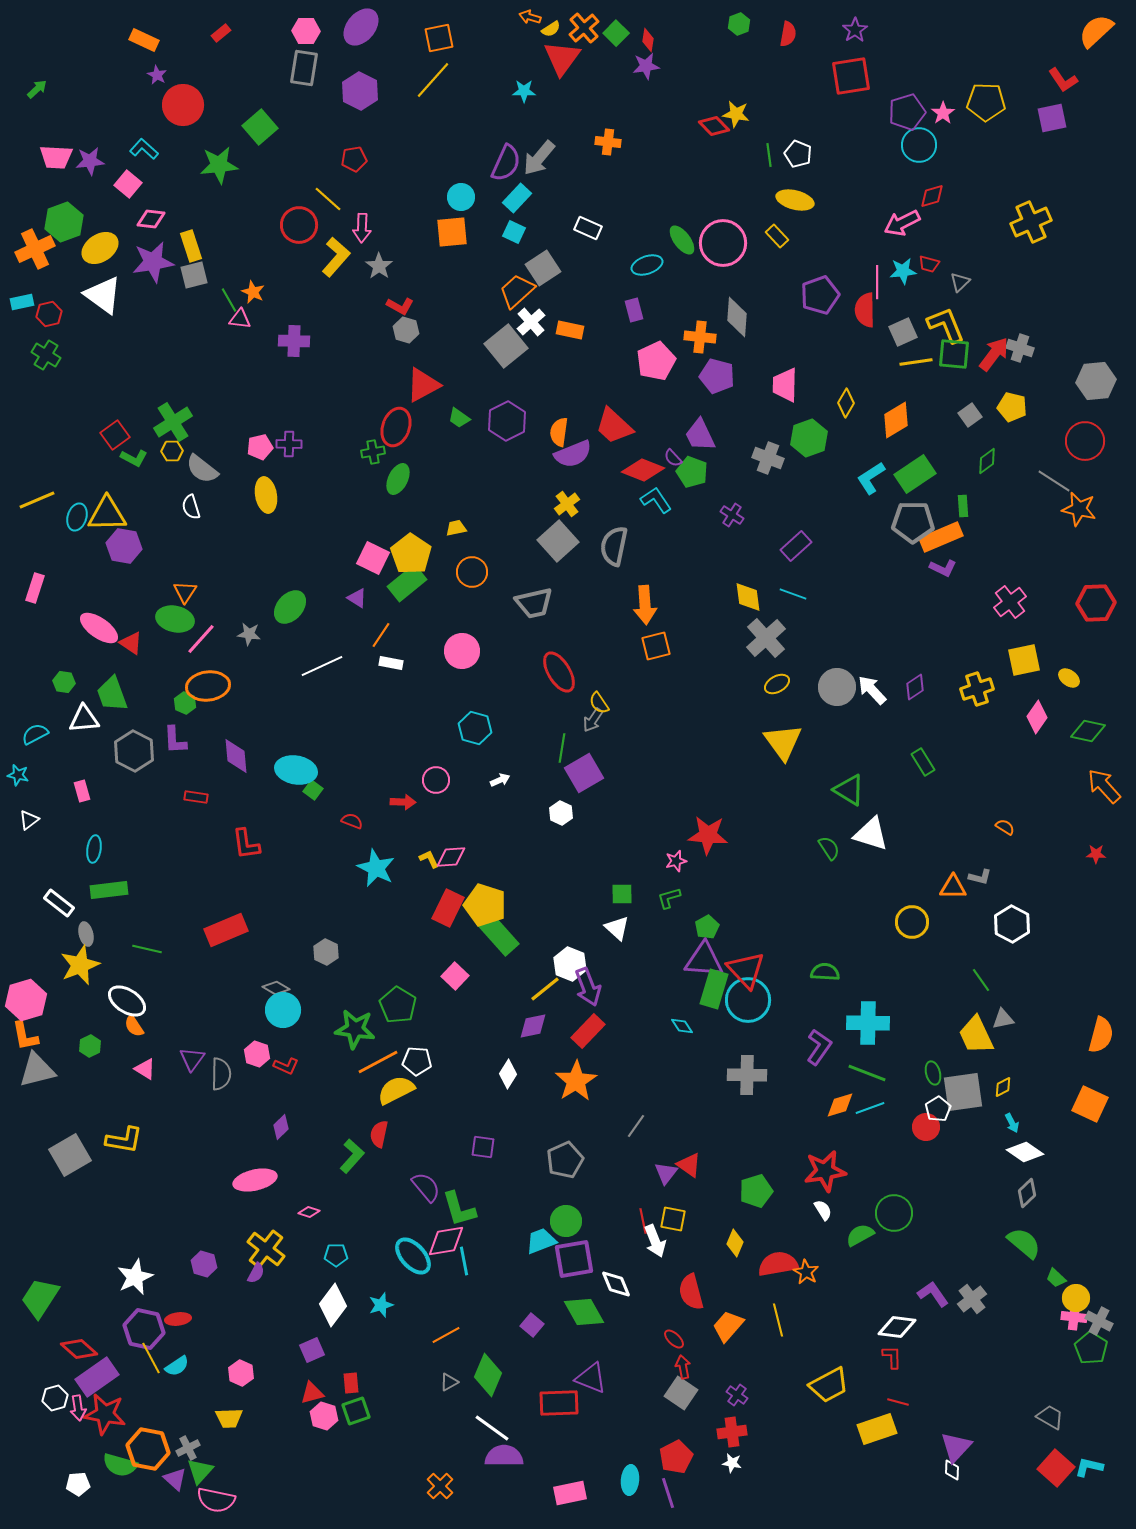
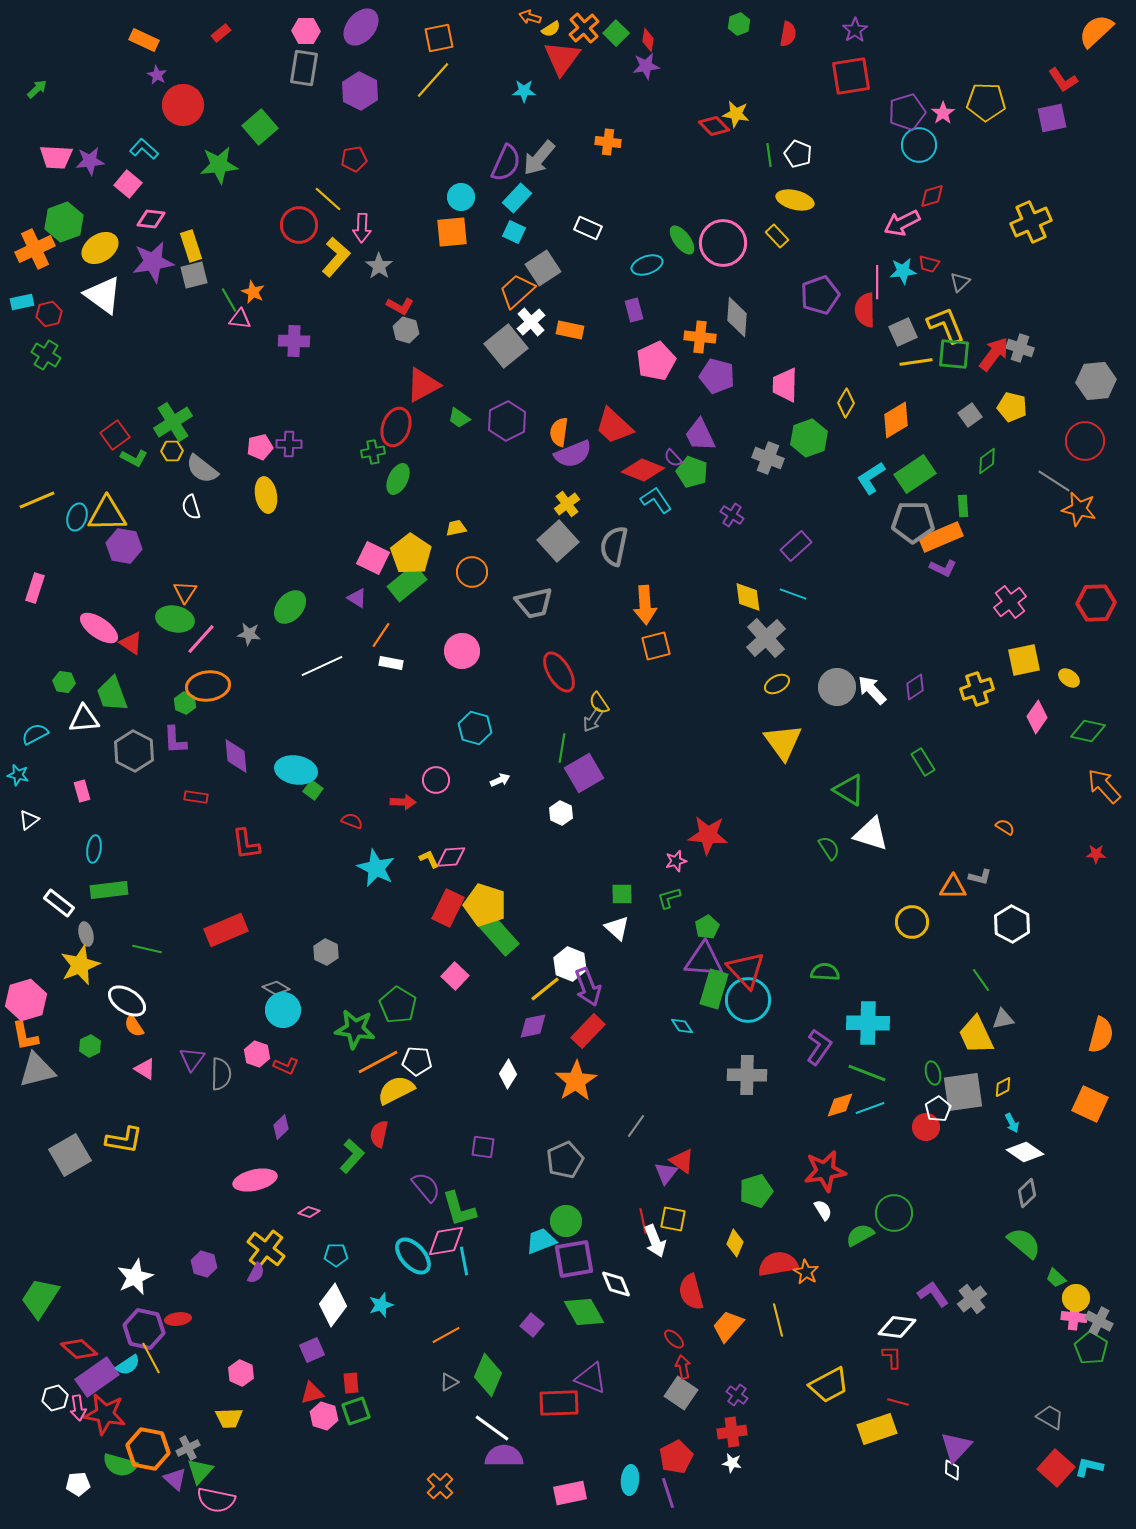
red triangle at (689, 1165): moved 7 px left, 4 px up
cyan semicircle at (177, 1366): moved 49 px left, 1 px up
